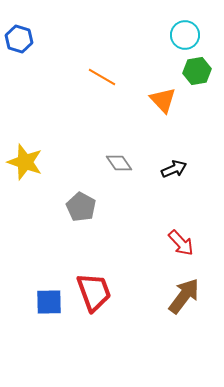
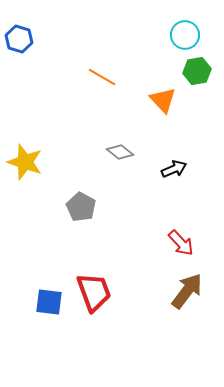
gray diamond: moved 1 px right, 11 px up; rotated 16 degrees counterclockwise
brown arrow: moved 3 px right, 5 px up
blue square: rotated 8 degrees clockwise
